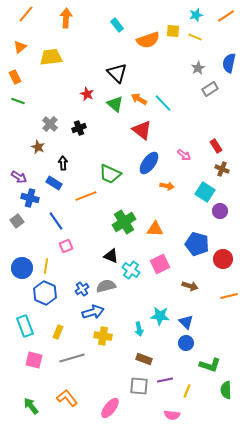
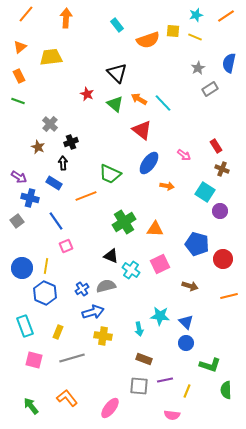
orange rectangle at (15, 77): moved 4 px right, 1 px up
black cross at (79, 128): moved 8 px left, 14 px down
